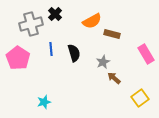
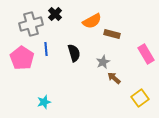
blue line: moved 5 px left
pink pentagon: moved 4 px right
